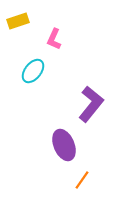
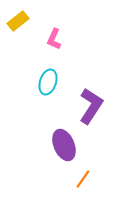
yellow rectangle: rotated 20 degrees counterclockwise
cyan ellipse: moved 15 px right, 11 px down; rotated 20 degrees counterclockwise
purple L-shape: moved 2 px down; rotated 6 degrees counterclockwise
orange line: moved 1 px right, 1 px up
